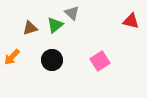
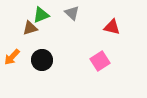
red triangle: moved 19 px left, 6 px down
green triangle: moved 14 px left, 10 px up; rotated 18 degrees clockwise
black circle: moved 10 px left
